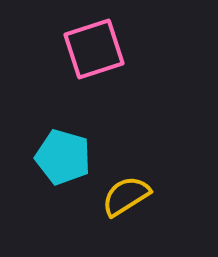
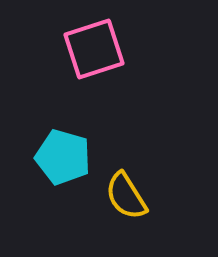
yellow semicircle: rotated 90 degrees counterclockwise
